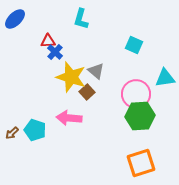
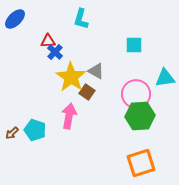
cyan square: rotated 24 degrees counterclockwise
gray triangle: rotated 12 degrees counterclockwise
yellow star: rotated 16 degrees clockwise
brown square: rotated 14 degrees counterclockwise
pink arrow: moved 2 px up; rotated 95 degrees clockwise
